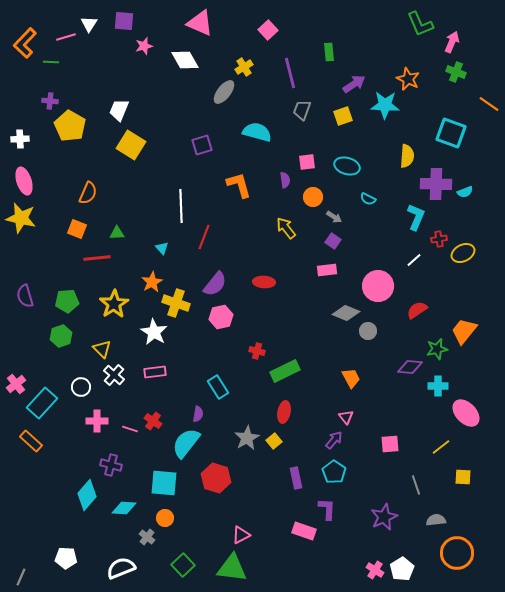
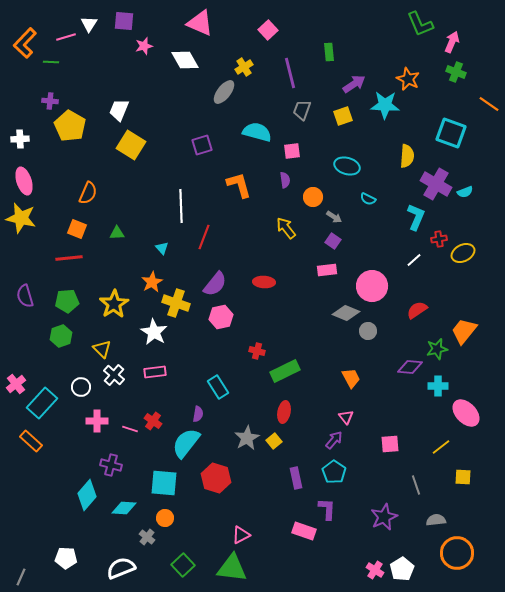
pink square at (307, 162): moved 15 px left, 11 px up
purple cross at (436, 184): rotated 28 degrees clockwise
red line at (97, 258): moved 28 px left
pink circle at (378, 286): moved 6 px left
